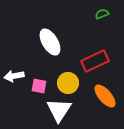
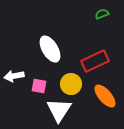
white ellipse: moved 7 px down
yellow circle: moved 3 px right, 1 px down
